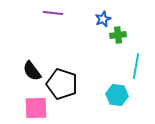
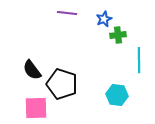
purple line: moved 14 px right
blue star: moved 1 px right
cyan line: moved 3 px right, 6 px up; rotated 10 degrees counterclockwise
black semicircle: moved 1 px up
